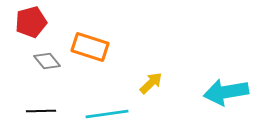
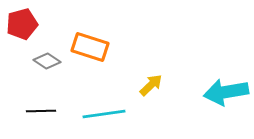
red pentagon: moved 9 px left, 2 px down
gray diamond: rotated 16 degrees counterclockwise
yellow arrow: moved 2 px down
cyan line: moved 3 px left
